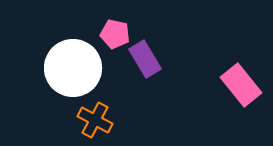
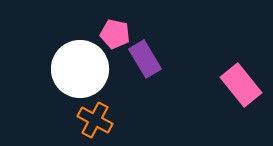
white circle: moved 7 px right, 1 px down
